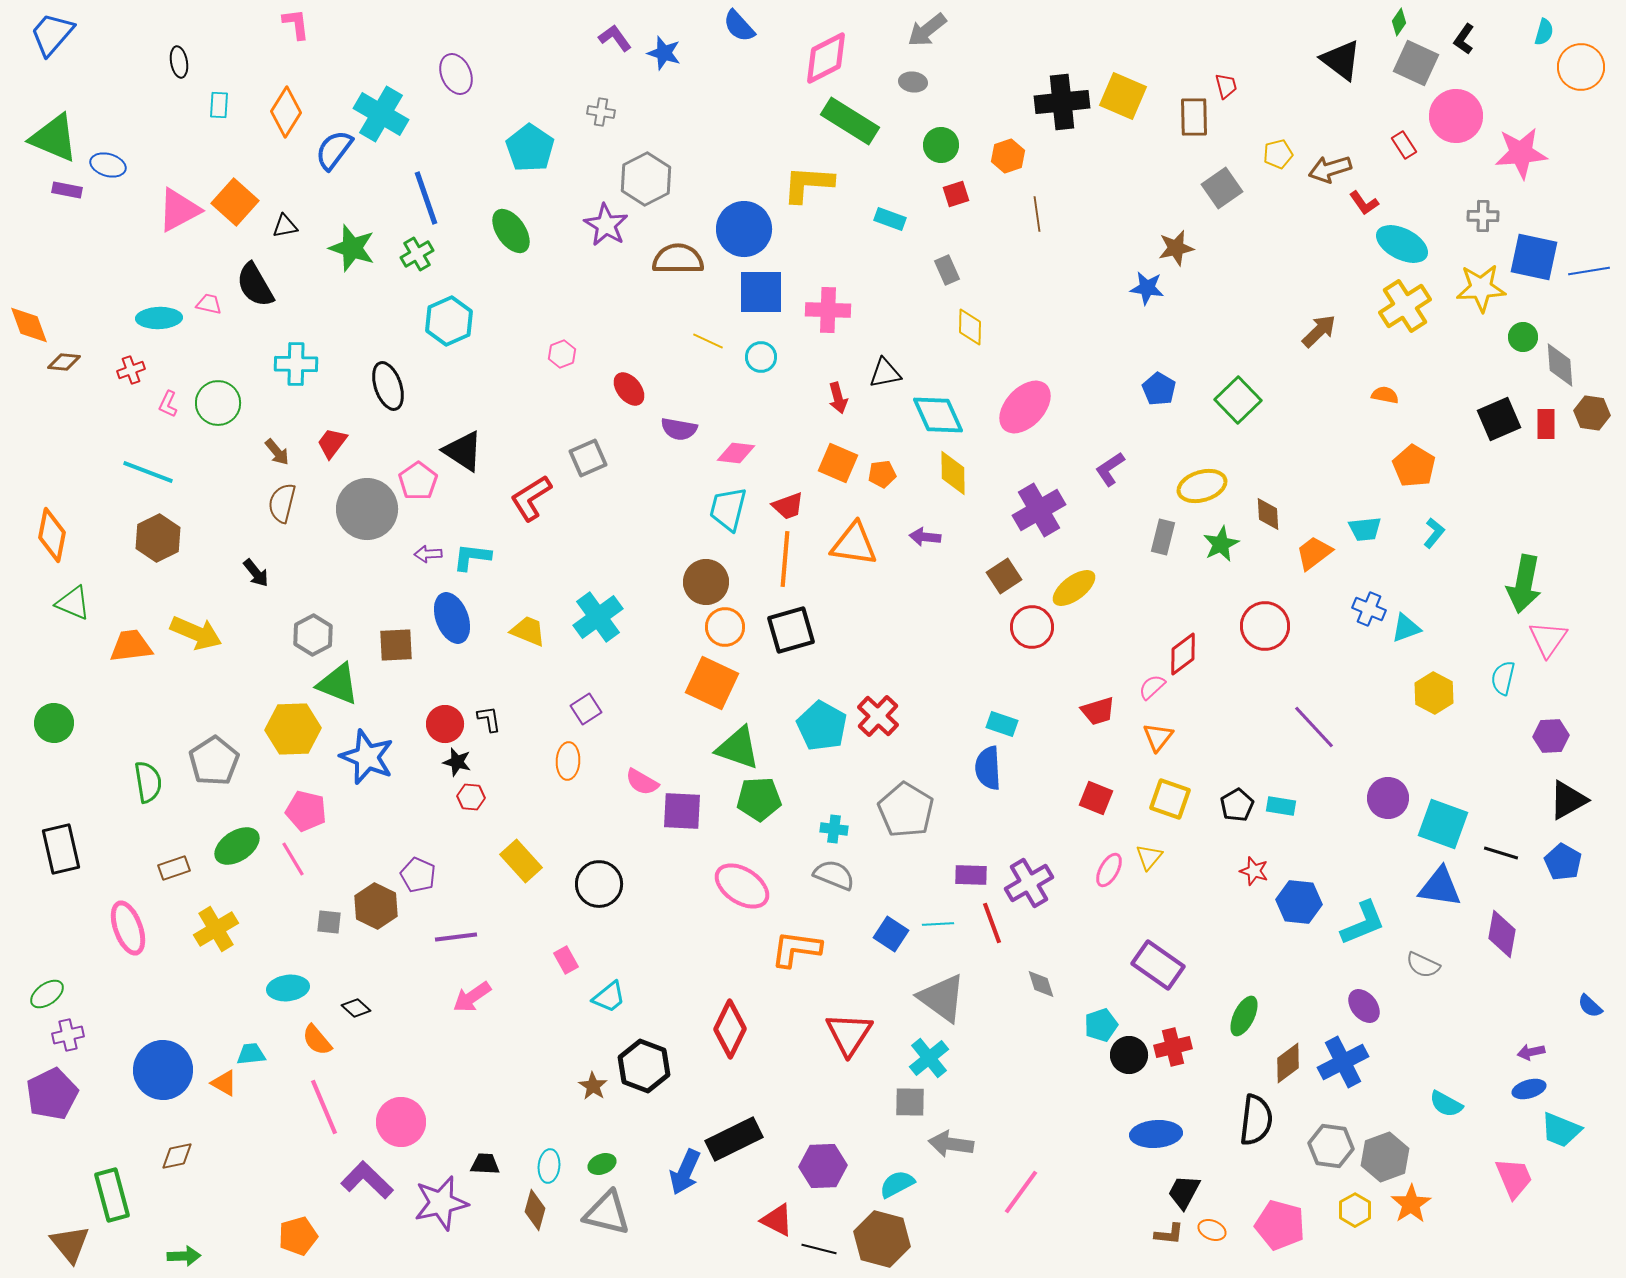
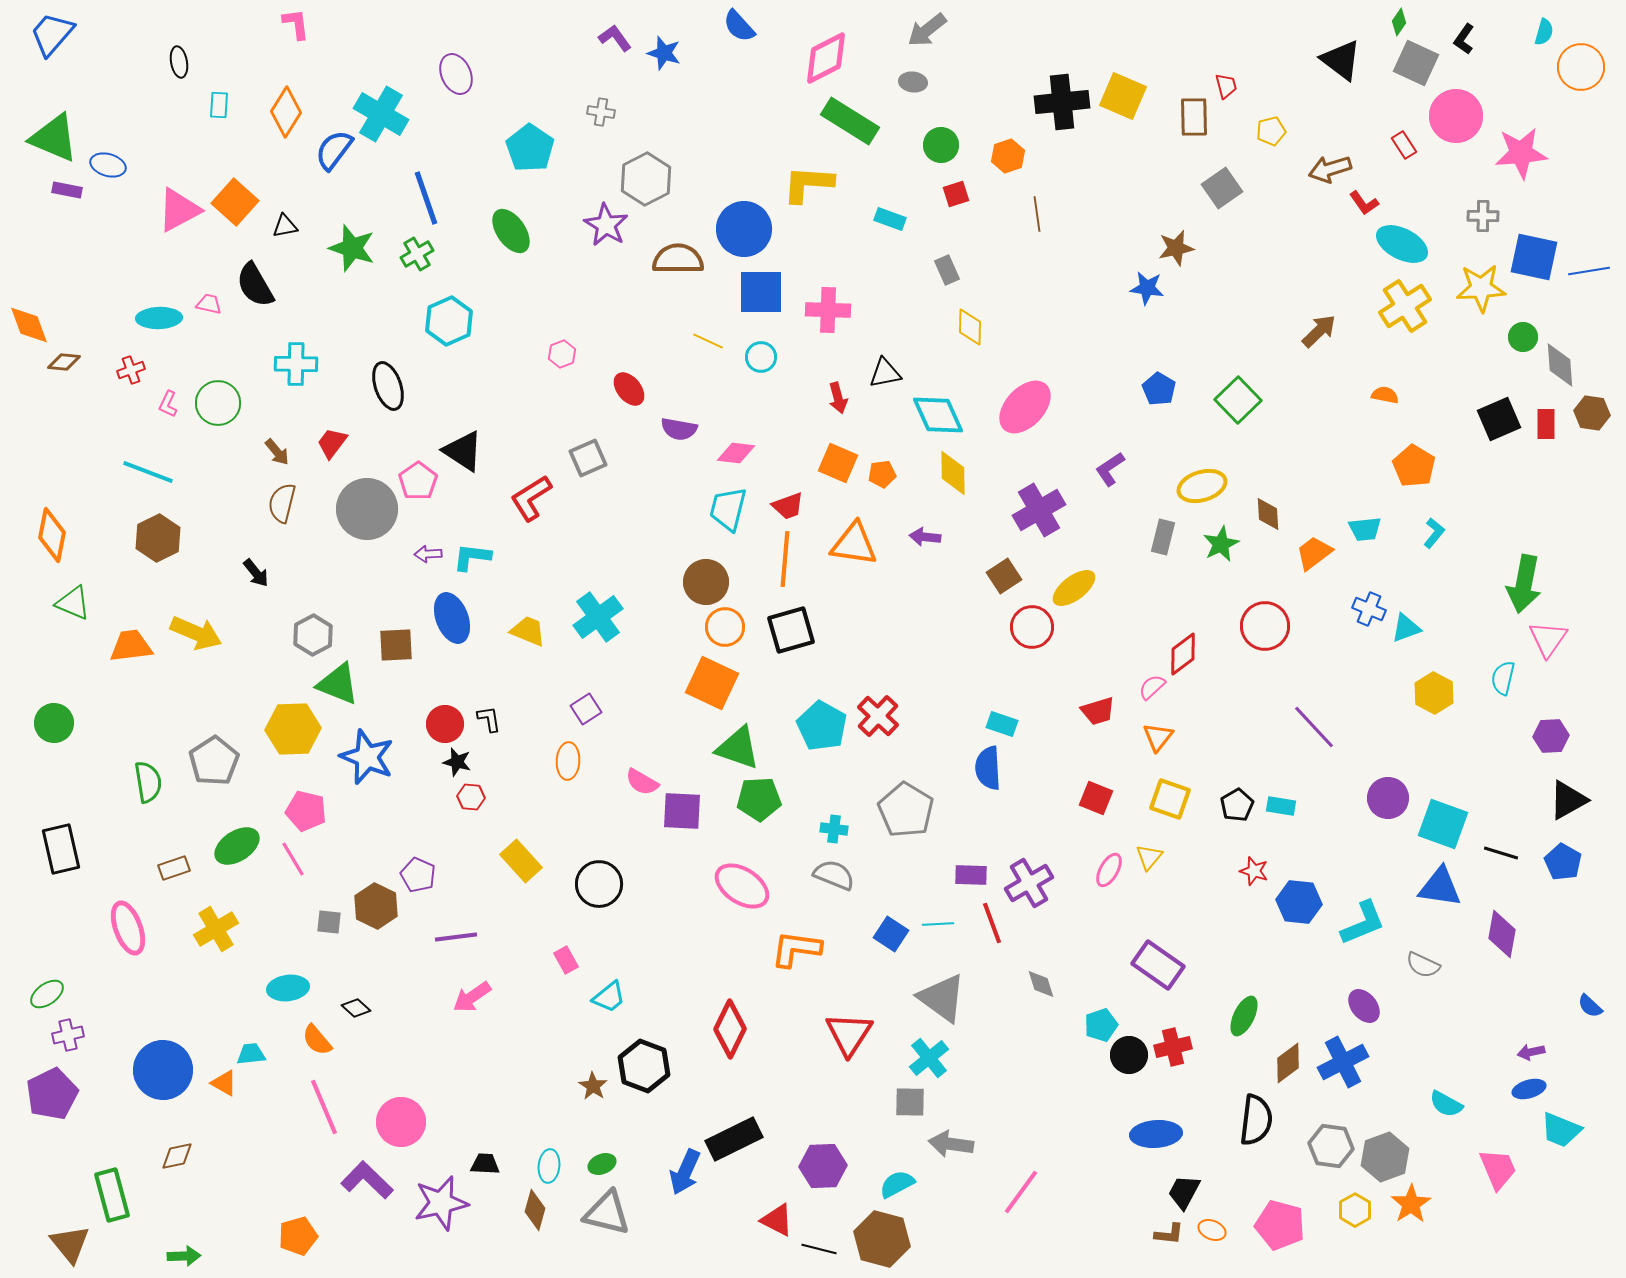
yellow pentagon at (1278, 154): moved 7 px left, 23 px up
pink trapezoid at (1514, 1178): moved 16 px left, 9 px up
